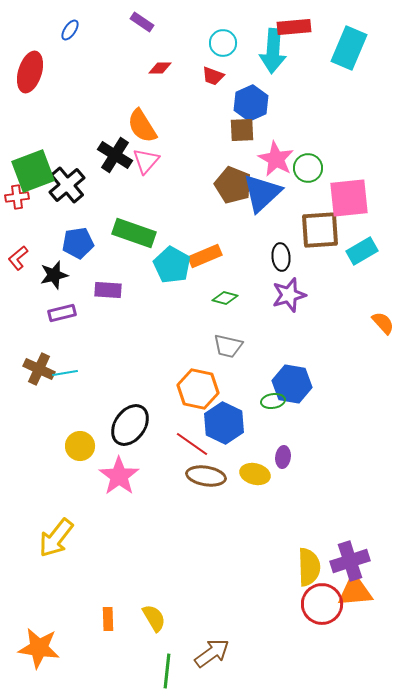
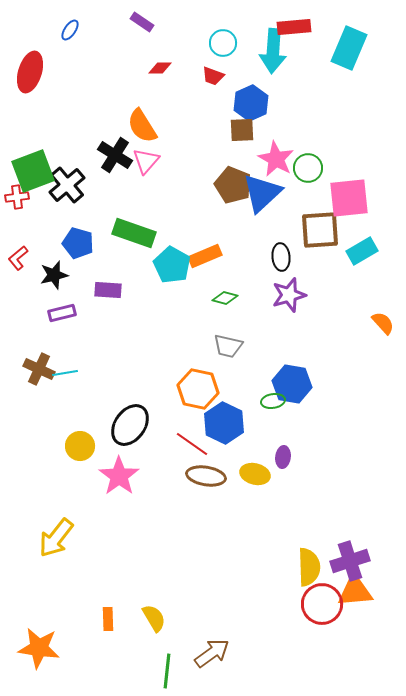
blue pentagon at (78, 243): rotated 24 degrees clockwise
